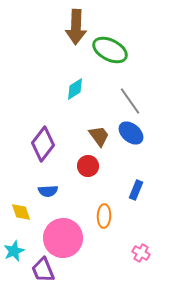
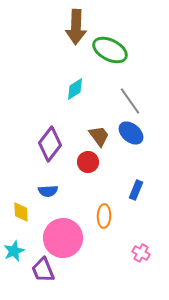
purple diamond: moved 7 px right
red circle: moved 4 px up
yellow diamond: rotated 15 degrees clockwise
